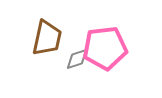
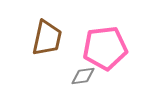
gray diamond: moved 6 px right, 17 px down; rotated 10 degrees clockwise
